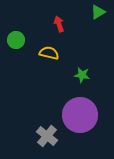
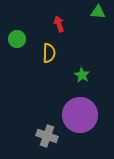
green triangle: rotated 35 degrees clockwise
green circle: moved 1 px right, 1 px up
yellow semicircle: rotated 78 degrees clockwise
green star: rotated 21 degrees clockwise
gray cross: rotated 20 degrees counterclockwise
